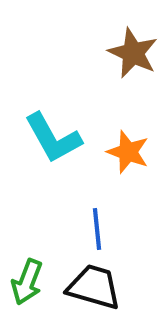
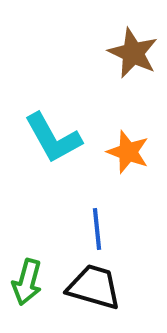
green arrow: rotated 6 degrees counterclockwise
